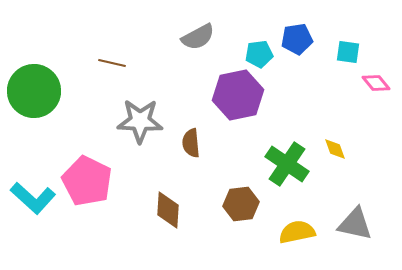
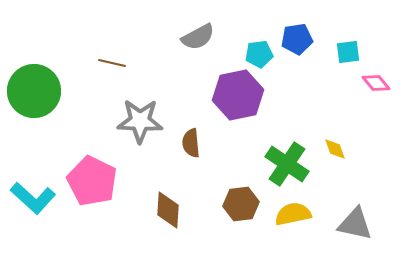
cyan square: rotated 15 degrees counterclockwise
pink pentagon: moved 5 px right
yellow semicircle: moved 4 px left, 18 px up
